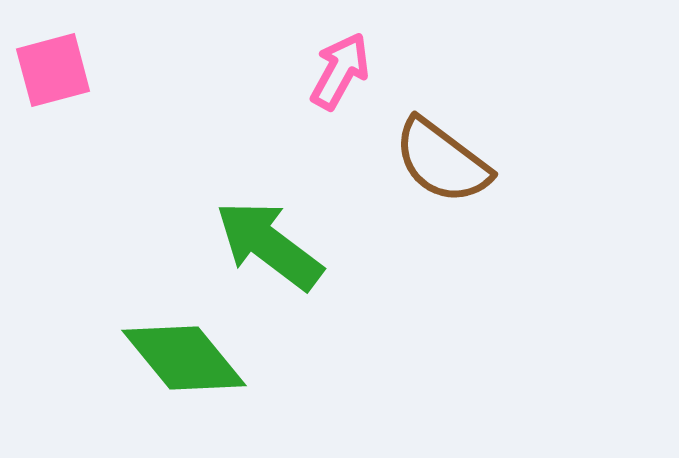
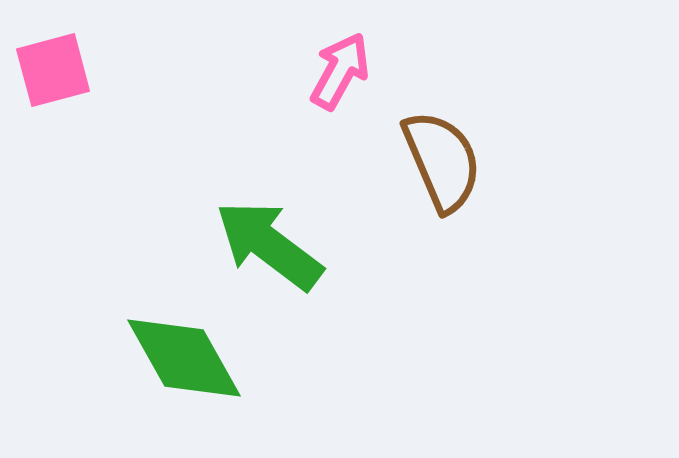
brown semicircle: rotated 150 degrees counterclockwise
green diamond: rotated 10 degrees clockwise
